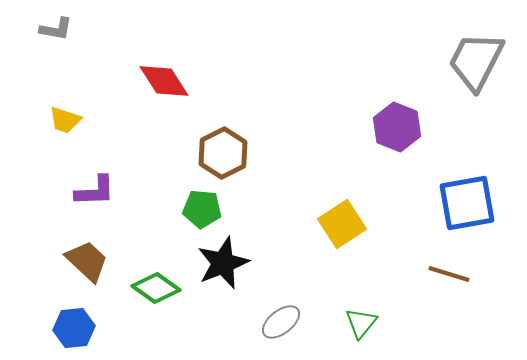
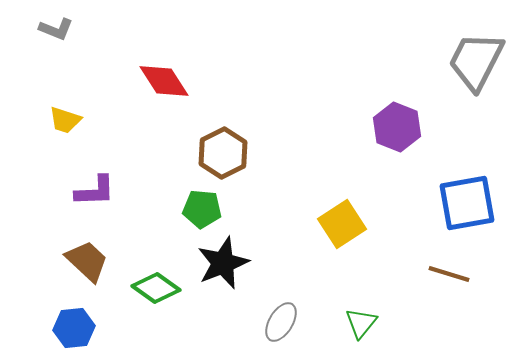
gray L-shape: rotated 12 degrees clockwise
gray ellipse: rotated 21 degrees counterclockwise
